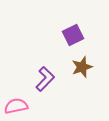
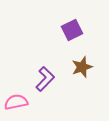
purple square: moved 1 px left, 5 px up
pink semicircle: moved 4 px up
